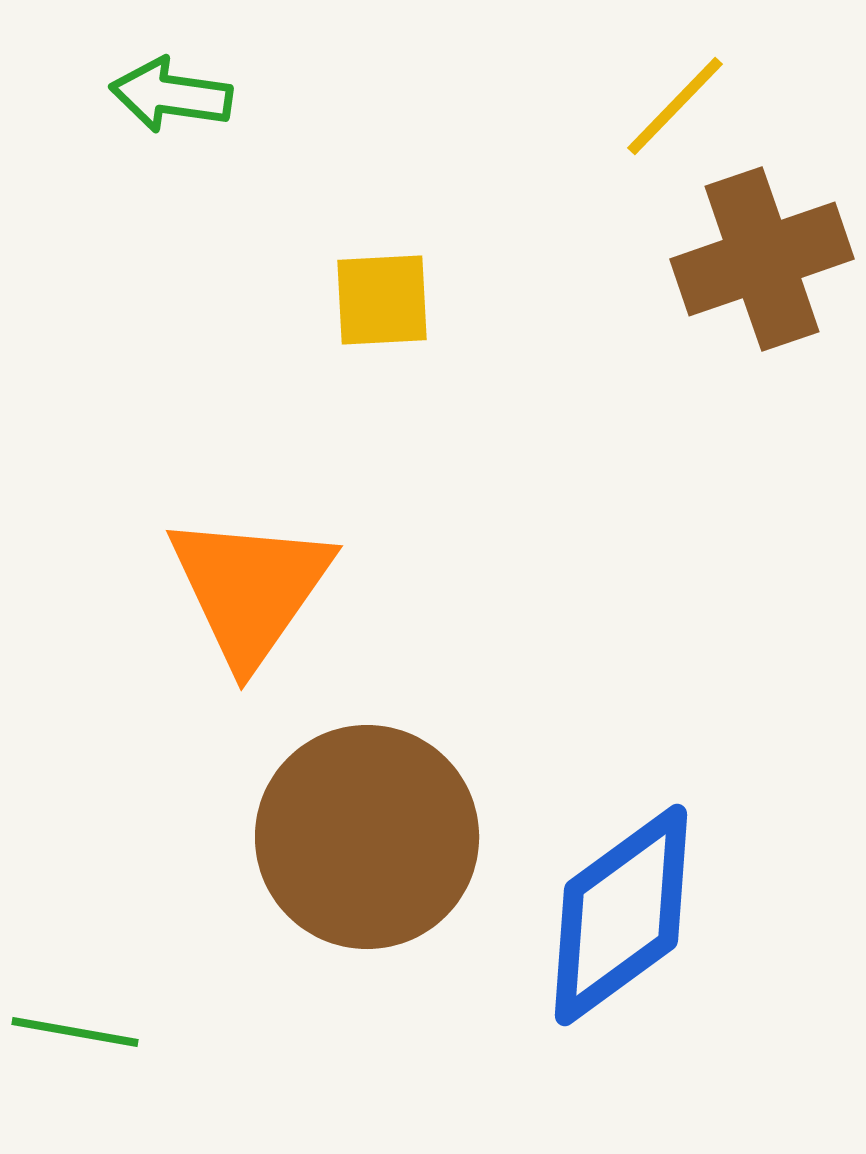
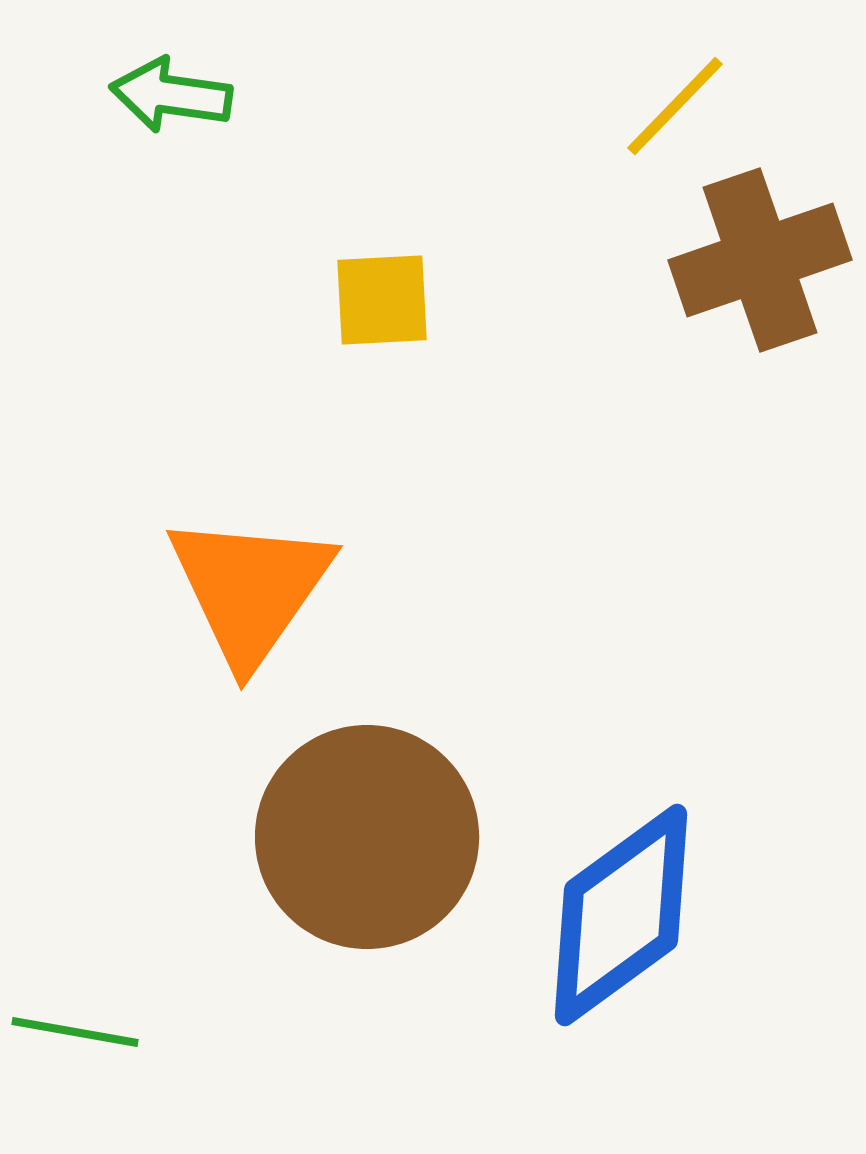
brown cross: moved 2 px left, 1 px down
